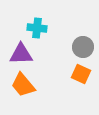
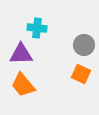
gray circle: moved 1 px right, 2 px up
